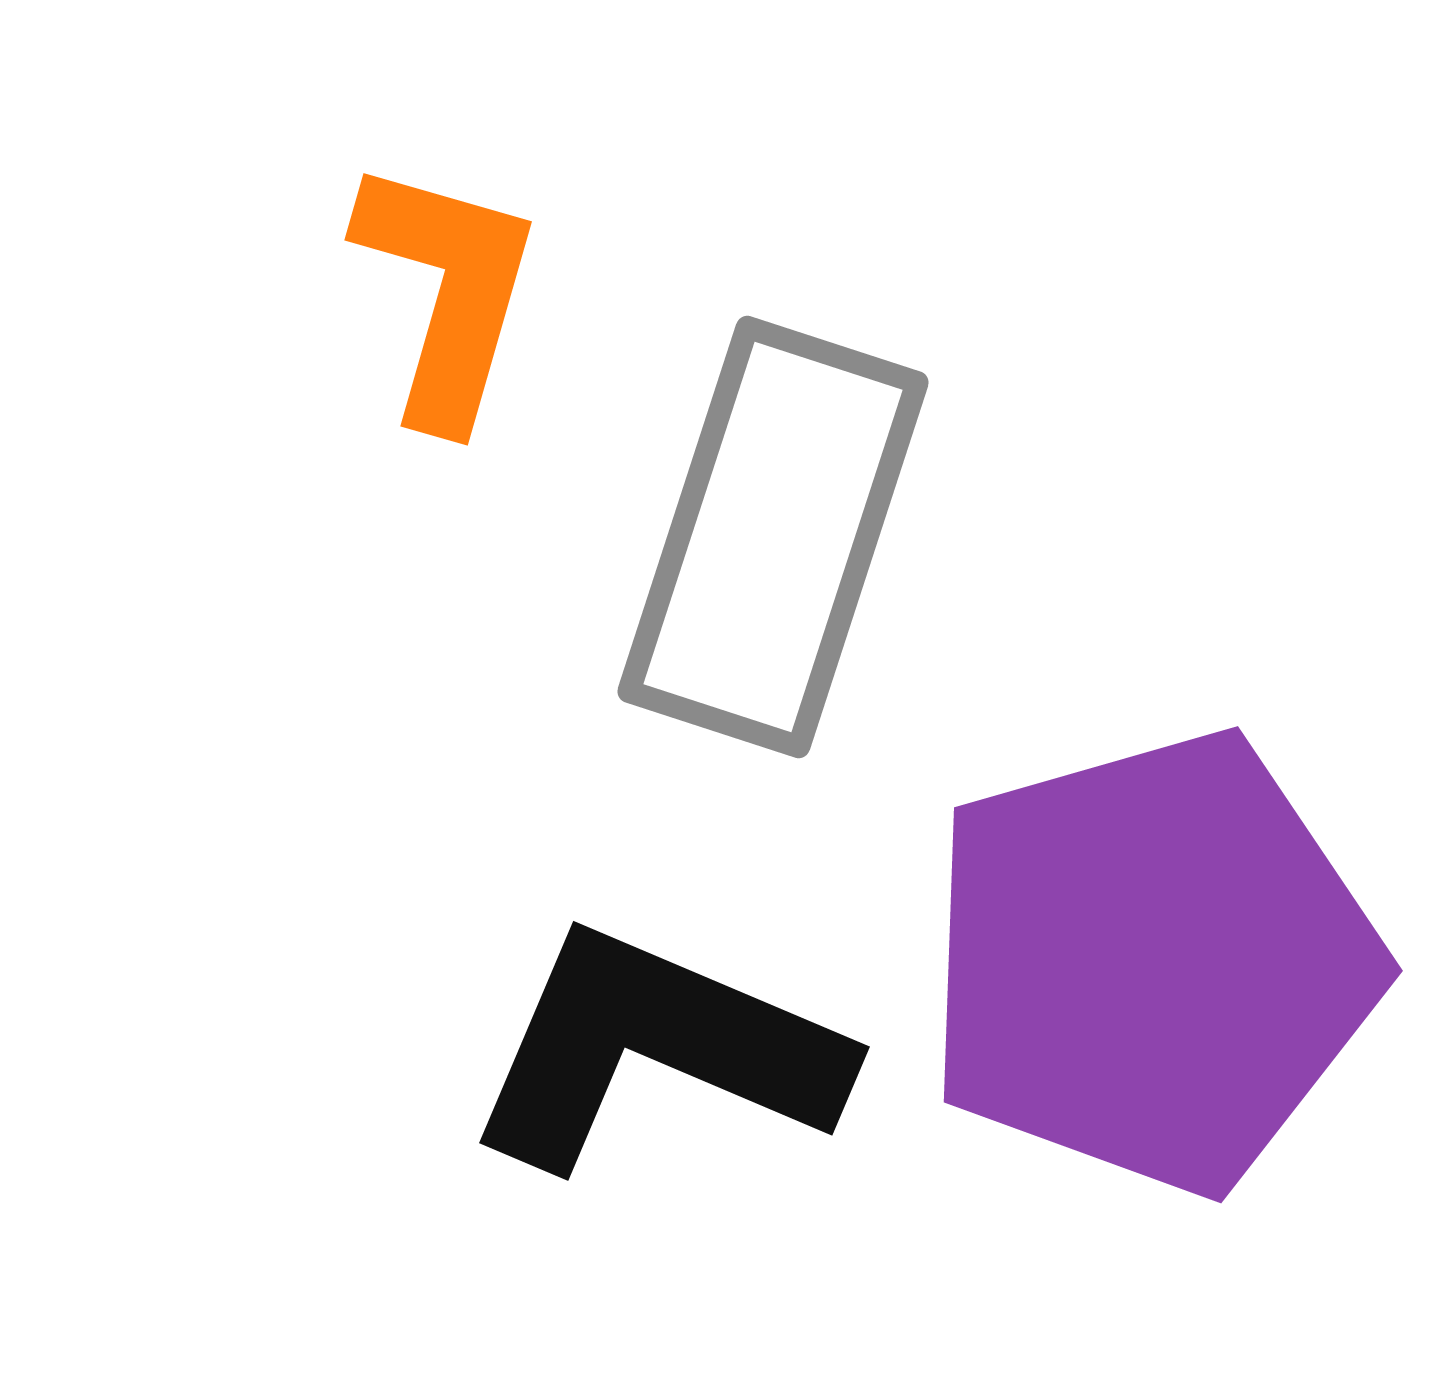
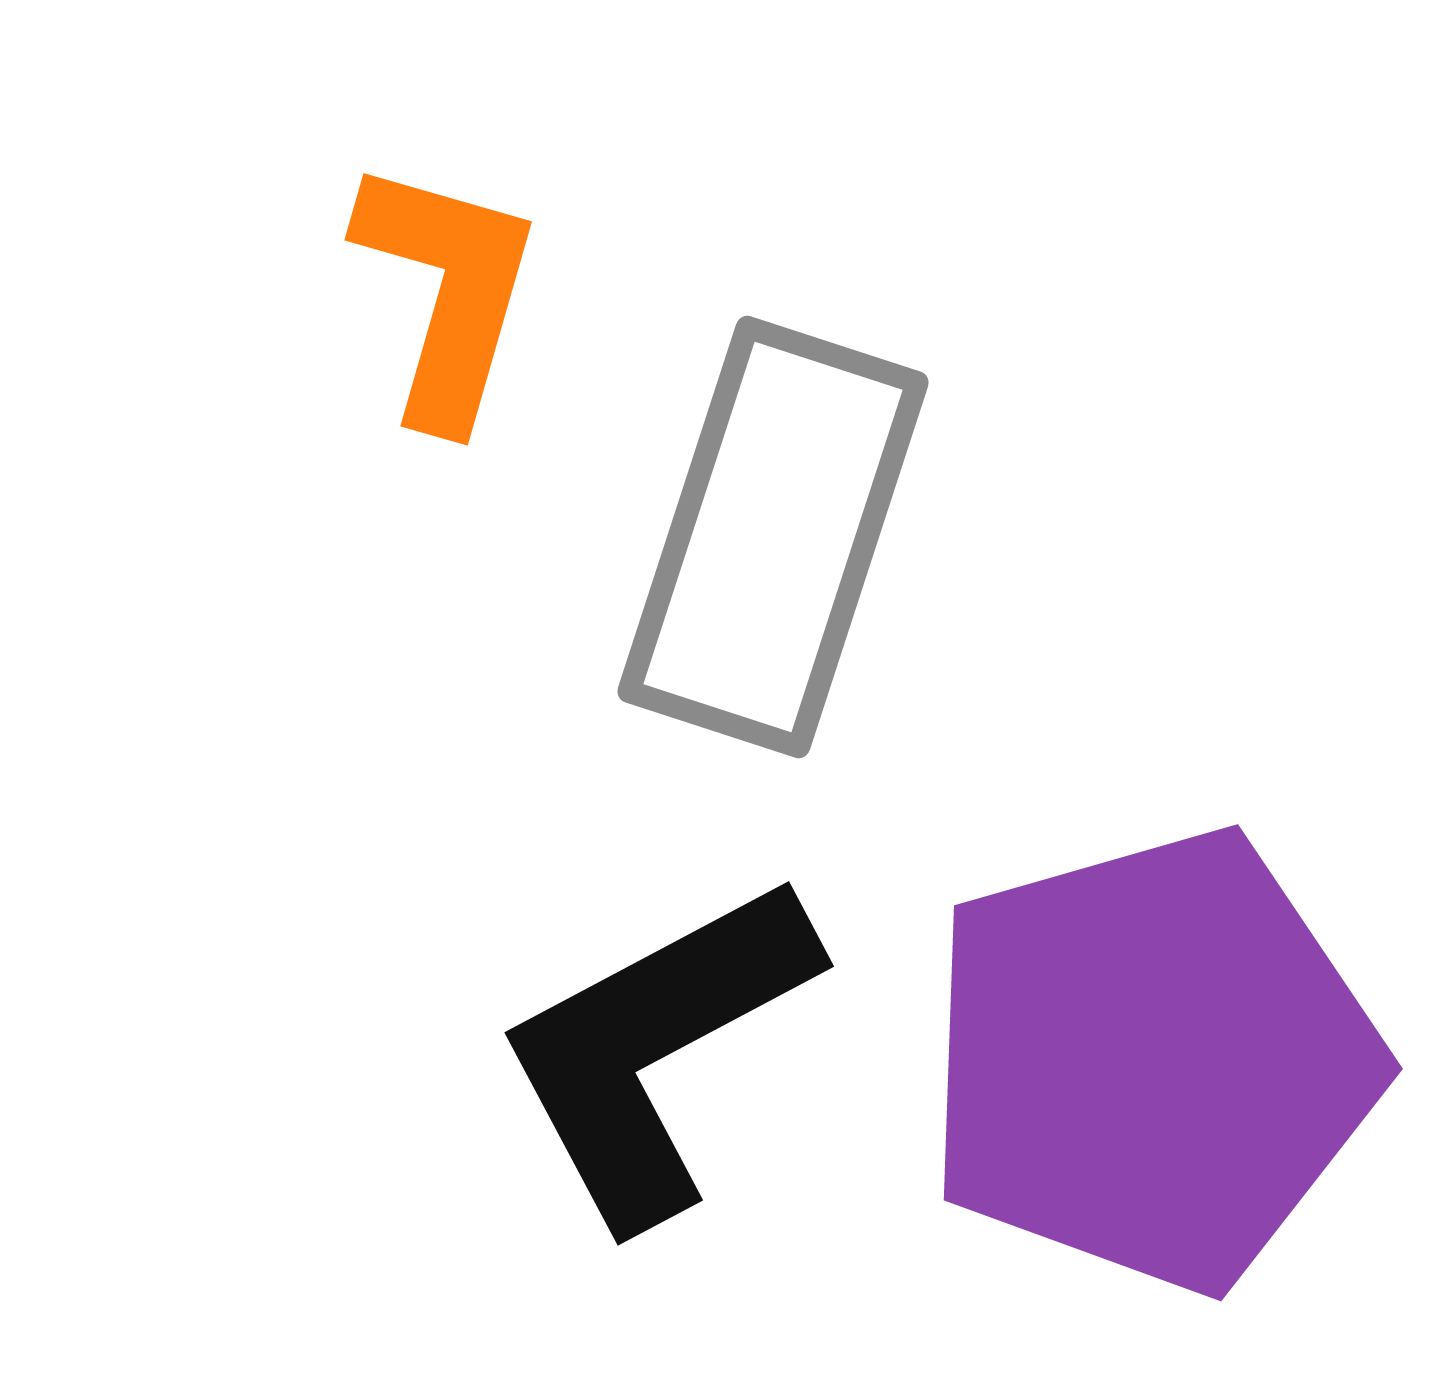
purple pentagon: moved 98 px down
black L-shape: rotated 51 degrees counterclockwise
